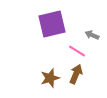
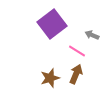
purple square: rotated 24 degrees counterclockwise
